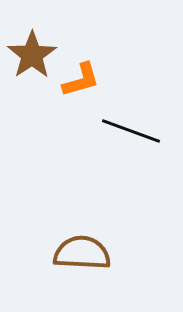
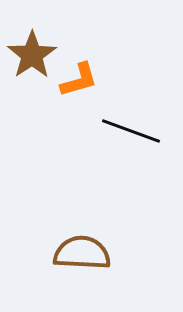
orange L-shape: moved 2 px left
